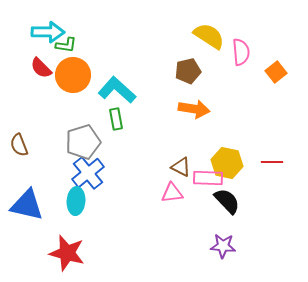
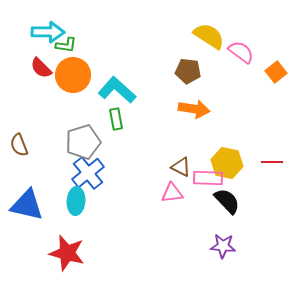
pink semicircle: rotated 48 degrees counterclockwise
brown pentagon: rotated 20 degrees clockwise
